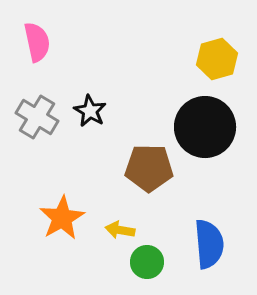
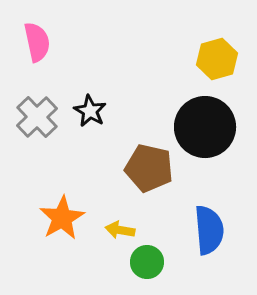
gray cross: rotated 15 degrees clockwise
brown pentagon: rotated 12 degrees clockwise
blue semicircle: moved 14 px up
